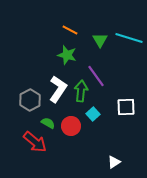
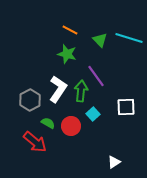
green triangle: rotated 14 degrees counterclockwise
green star: moved 1 px up
